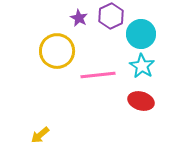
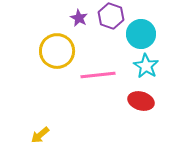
purple hexagon: rotated 15 degrees counterclockwise
cyan star: moved 4 px right
